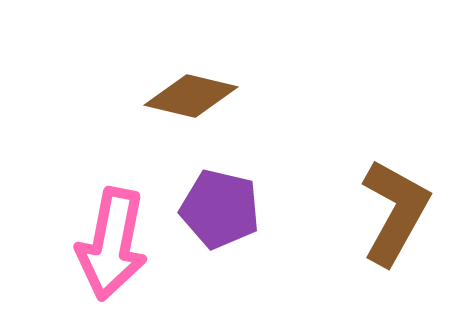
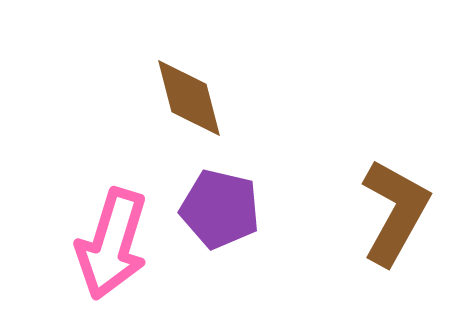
brown diamond: moved 2 px left, 2 px down; rotated 62 degrees clockwise
pink arrow: rotated 6 degrees clockwise
